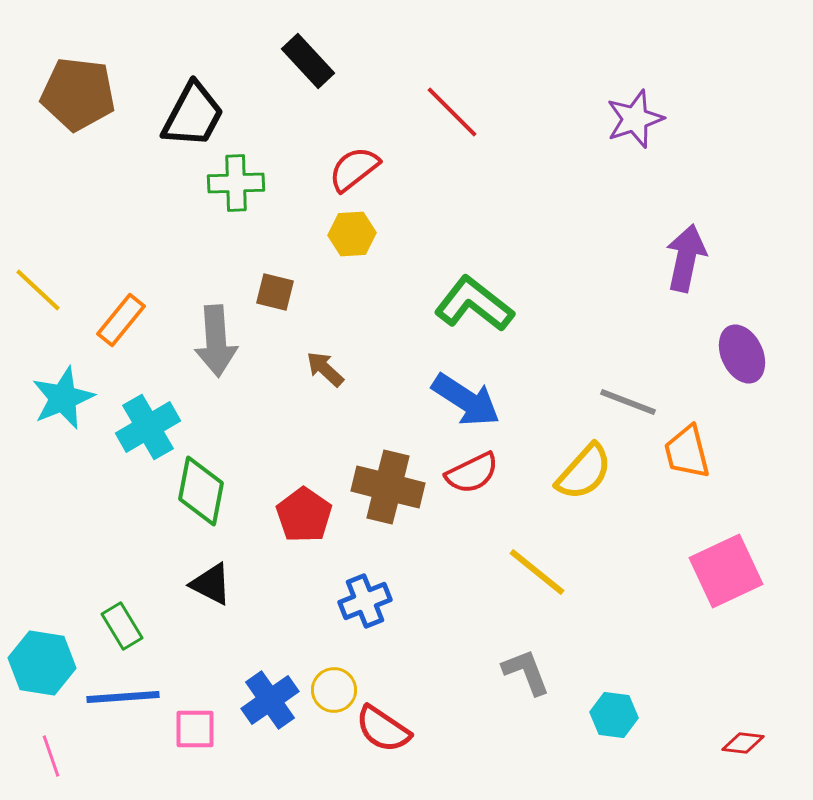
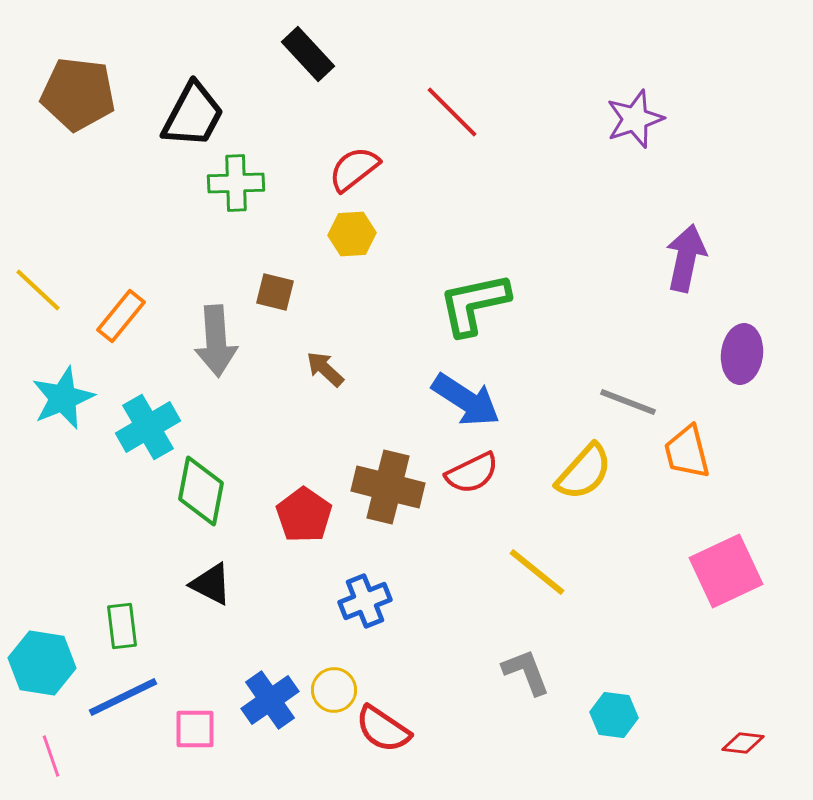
black rectangle at (308, 61): moved 7 px up
green L-shape at (474, 304): rotated 50 degrees counterclockwise
orange rectangle at (121, 320): moved 4 px up
purple ellipse at (742, 354): rotated 32 degrees clockwise
green rectangle at (122, 626): rotated 24 degrees clockwise
blue line at (123, 697): rotated 22 degrees counterclockwise
